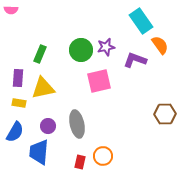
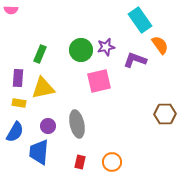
cyan rectangle: moved 1 px left, 1 px up
orange circle: moved 9 px right, 6 px down
